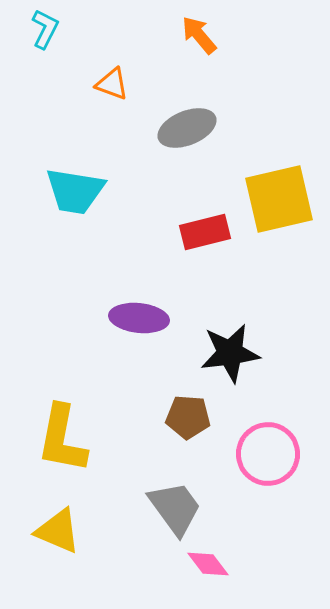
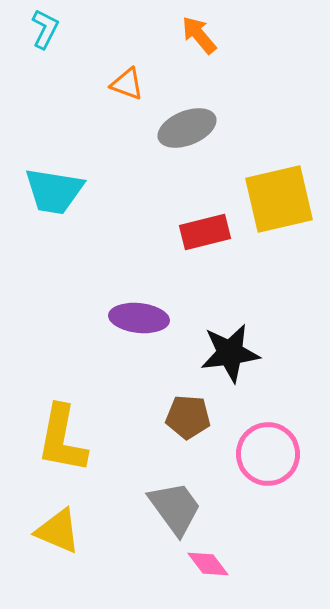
orange triangle: moved 15 px right
cyan trapezoid: moved 21 px left
